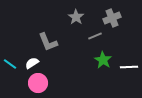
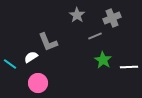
gray star: moved 1 px right, 2 px up
white semicircle: moved 1 px left, 6 px up
